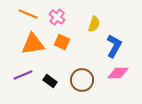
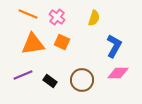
yellow semicircle: moved 6 px up
